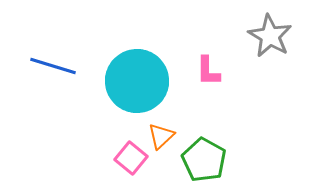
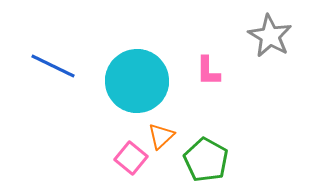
blue line: rotated 9 degrees clockwise
green pentagon: moved 2 px right
